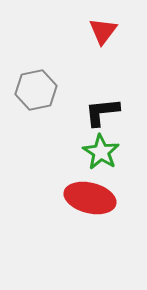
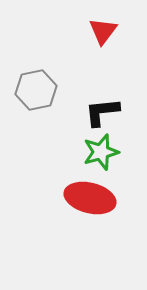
green star: rotated 24 degrees clockwise
